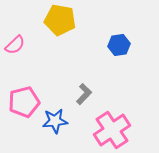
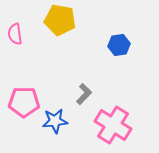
pink semicircle: moved 11 px up; rotated 125 degrees clockwise
pink pentagon: rotated 16 degrees clockwise
pink cross: moved 1 px right, 5 px up; rotated 24 degrees counterclockwise
